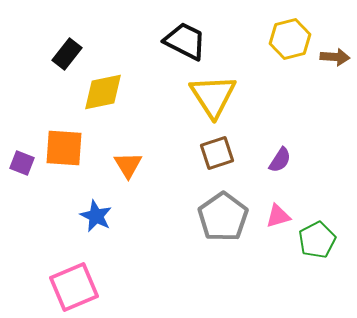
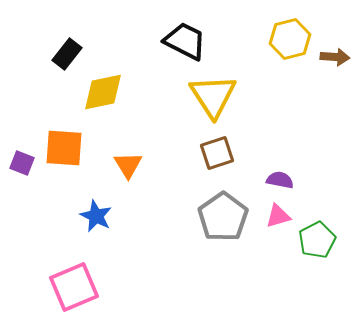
purple semicircle: moved 20 px down; rotated 112 degrees counterclockwise
